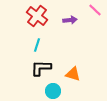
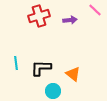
red cross: moved 2 px right; rotated 35 degrees clockwise
cyan line: moved 21 px left, 18 px down; rotated 24 degrees counterclockwise
orange triangle: rotated 21 degrees clockwise
